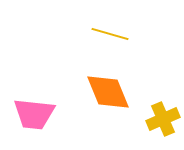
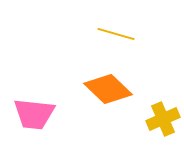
yellow line: moved 6 px right
orange diamond: moved 3 px up; rotated 24 degrees counterclockwise
